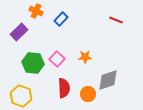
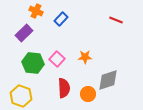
purple rectangle: moved 5 px right, 1 px down
